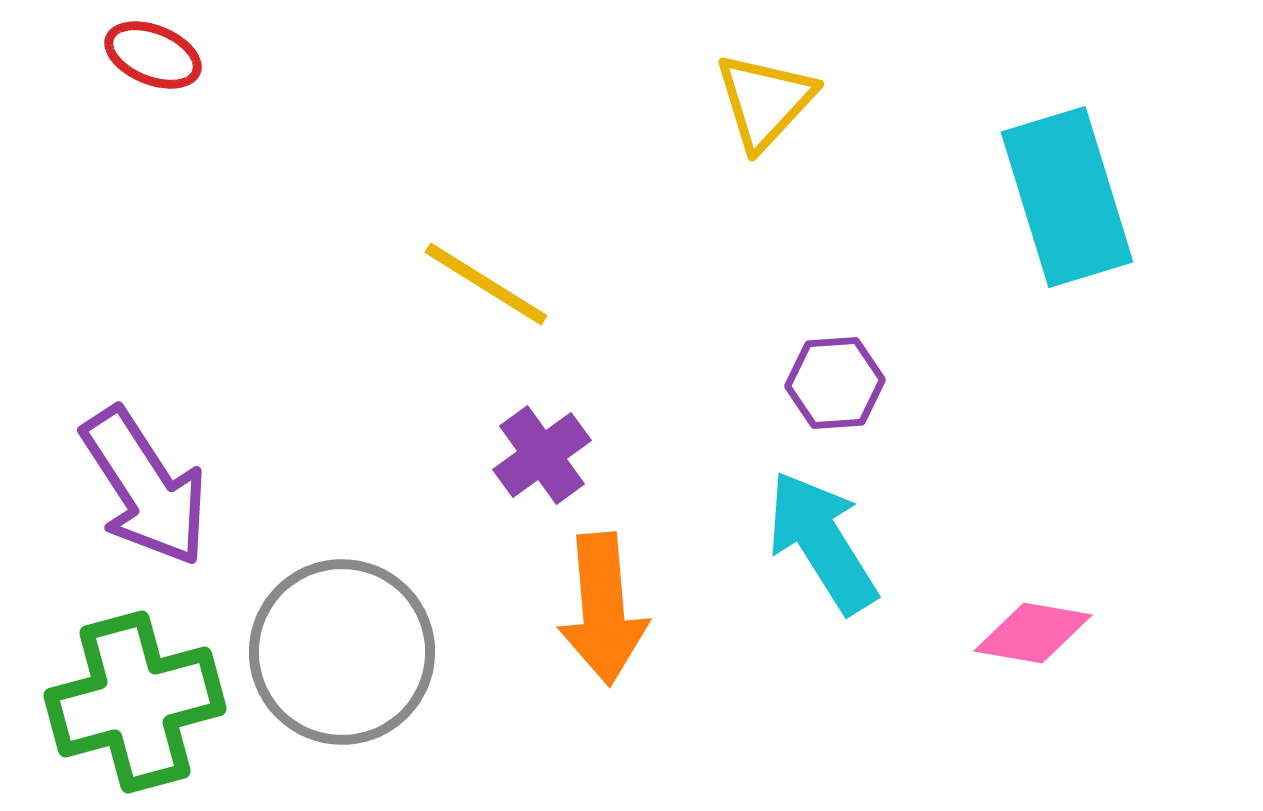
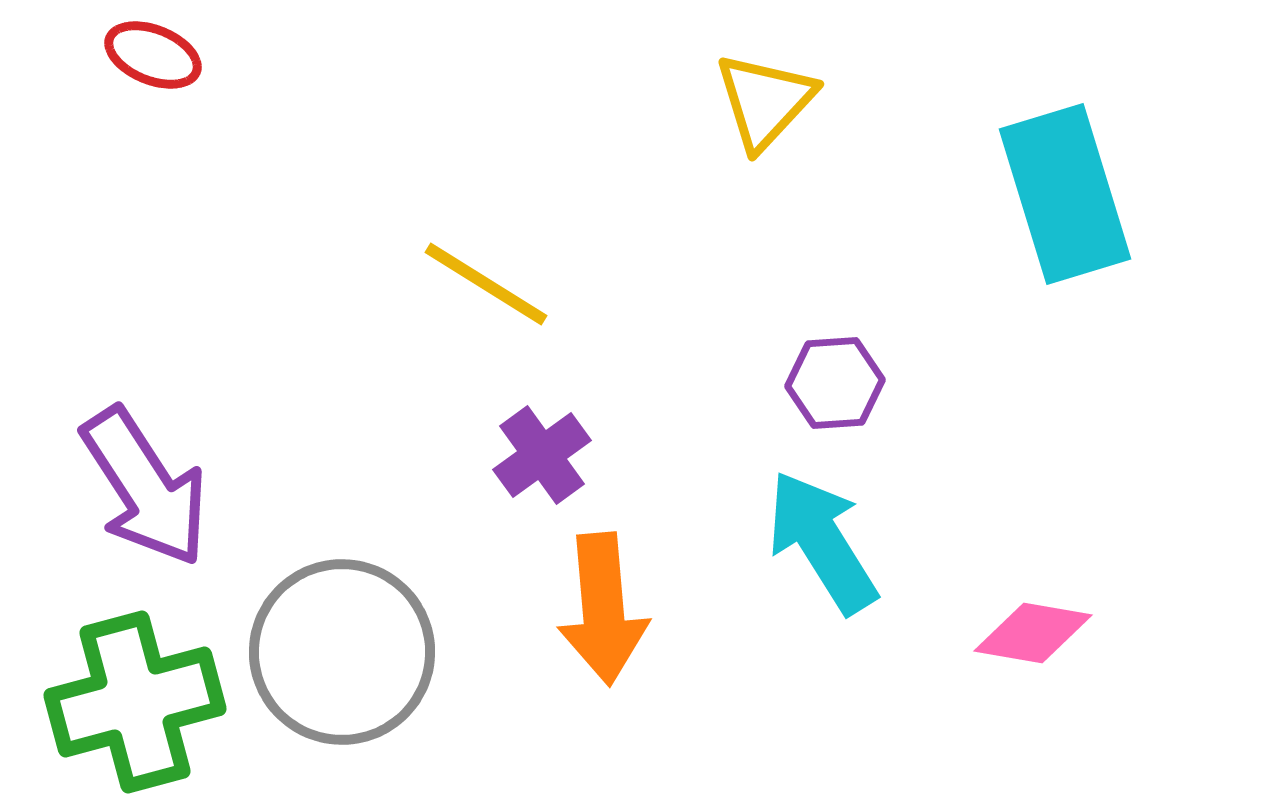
cyan rectangle: moved 2 px left, 3 px up
